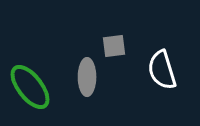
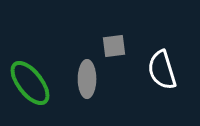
gray ellipse: moved 2 px down
green ellipse: moved 4 px up
